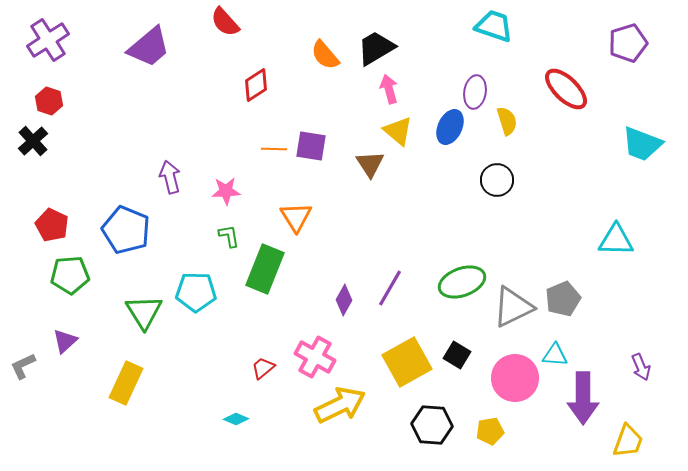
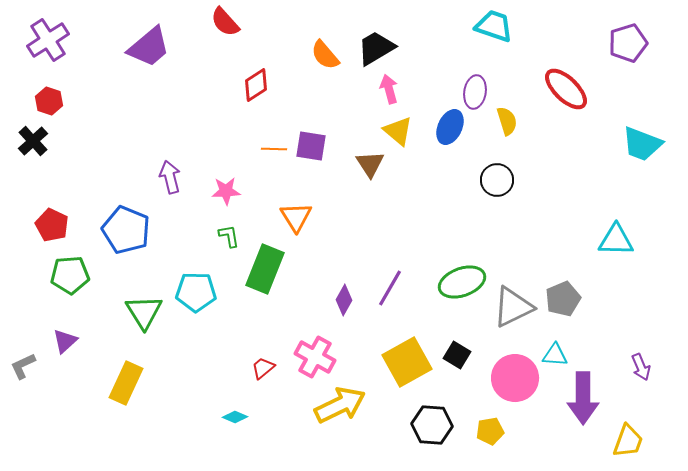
cyan diamond at (236, 419): moved 1 px left, 2 px up
